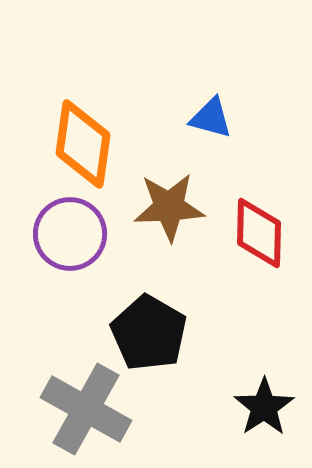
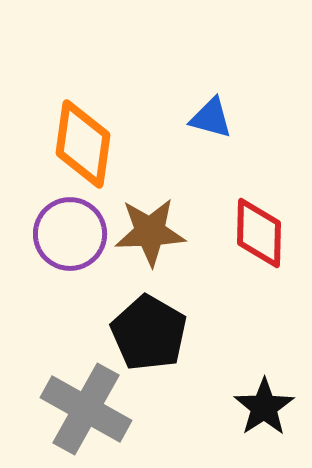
brown star: moved 19 px left, 25 px down
